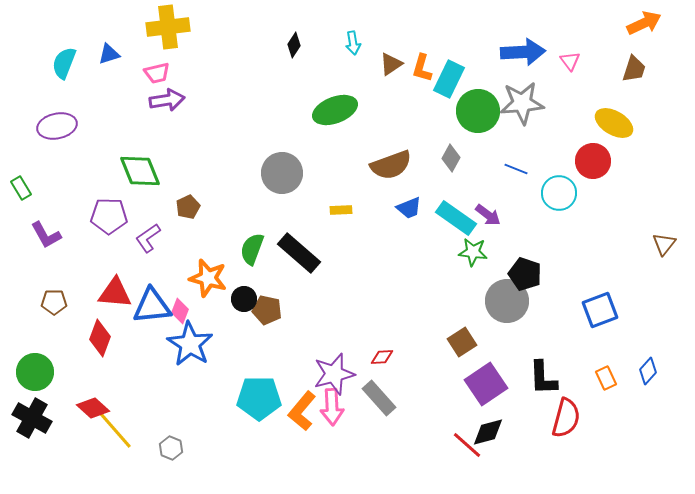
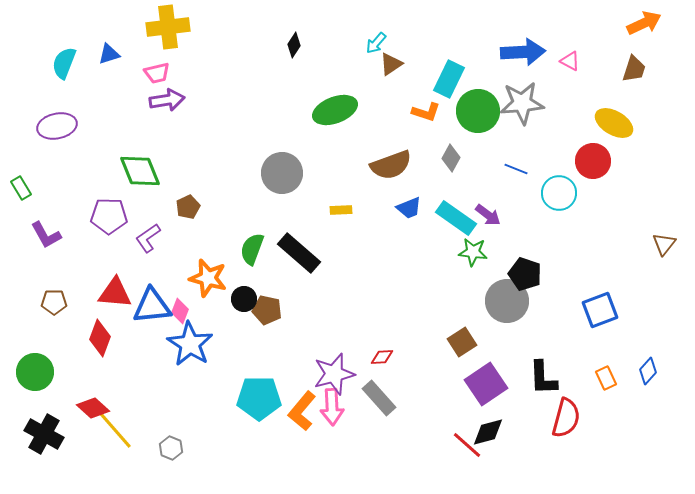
cyan arrow at (353, 43): moved 23 px right; rotated 50 degrees clockwise
pink triangle at (570, 61): rotated 25 degrees counterclockwise
orange L-shape at (422, 68): moved 4 px right, 44 px down; rotated 88 degrees counterclockwise
black cross at (32, 418): moved 12 px right, 16 px down
